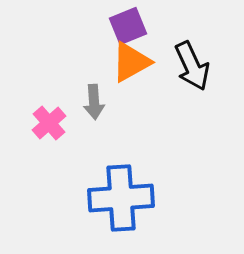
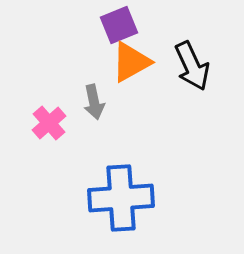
purple square: moved 9 px left, 1 px up
gray arrow: rotated 8 degrees counterclockwise
